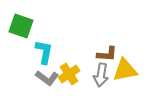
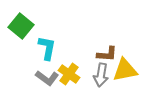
green square: rotated 20 degrees clockwise
cyan L-shape: moved 3 px right, 4 px up
yellow cross: rotated 20 degrees counterclockwise
